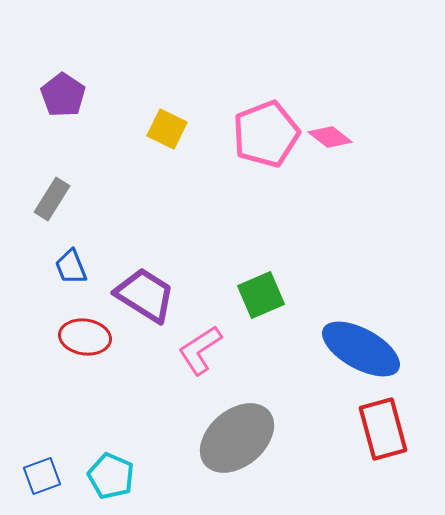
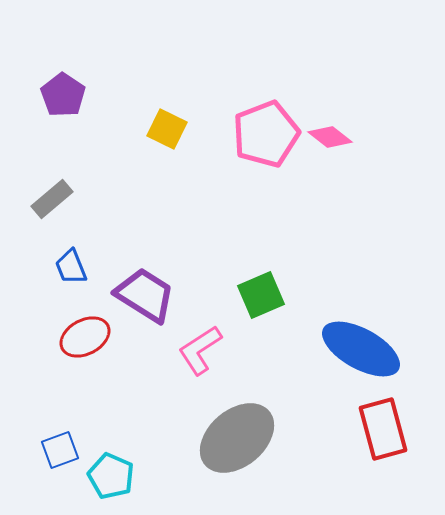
gray rectangle: rotated 18 degrees clockwise
red ellipse: rotated 36 degrees counterclockwise
blue square: moved 18 px right, 26 px up
